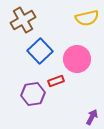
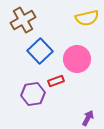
purple arrow: moved 4 px left, 1 px down
